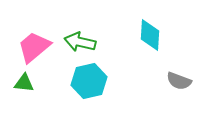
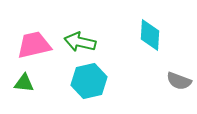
pink trapezoid: moved 2 px up; rotated 27 degrees clockwise
